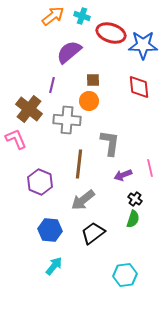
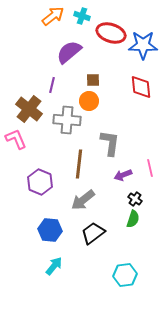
red diamond: moved 2 px right
